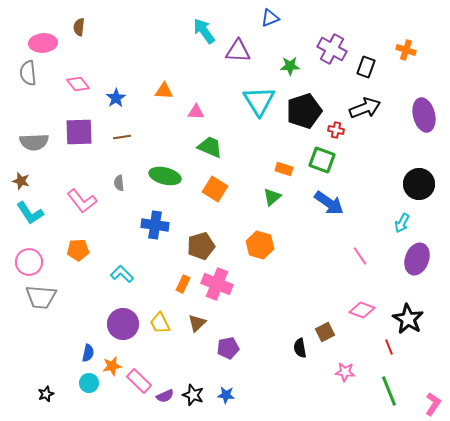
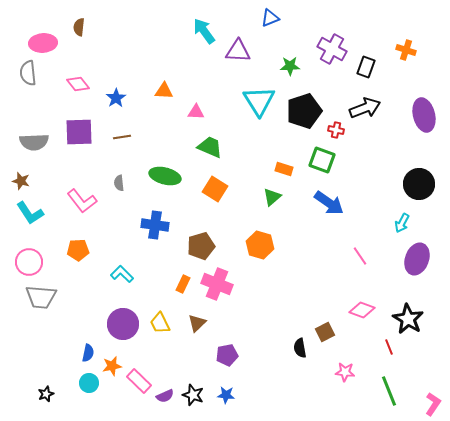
purple pentagon at (228, 348): moved 1 px left, 7 px down
